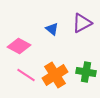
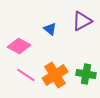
purple triangle: moved 2 px up
blue triangle: moved 2 px left
green cross: moved 2 px down
